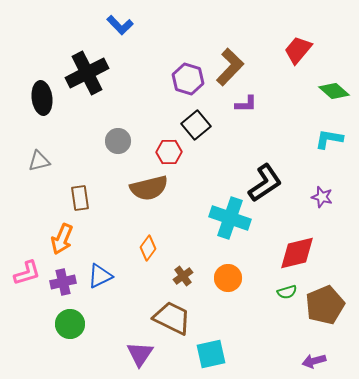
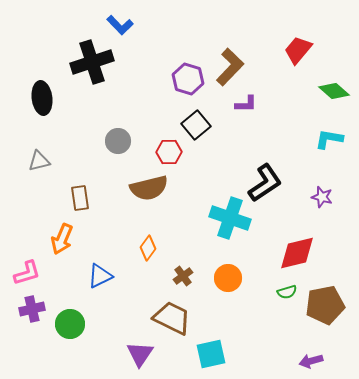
black cross: moved 5 px right, 11 px up; rotated 9 degrees clockwise
purple cross: moved 31 px left, 27 px down
brown pentagon: rotated 12 degrees clockwise
purple arrow: moved 3 px left
